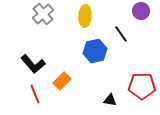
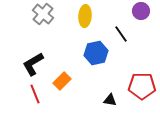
gray cross: rotated 10 degrees counterclockwise
blue hexagon: moved 1 px right, 2 px down
black L-shape: rotated 100 degrees clockwise
